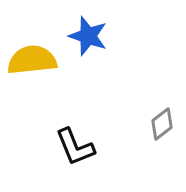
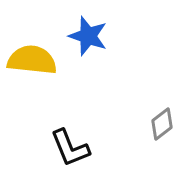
yellow semicircle: rotated 12 degrees clockwise
black L-shape: moved 5 px left, 1 px down
